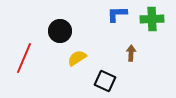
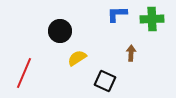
red line: moved 15 px down
